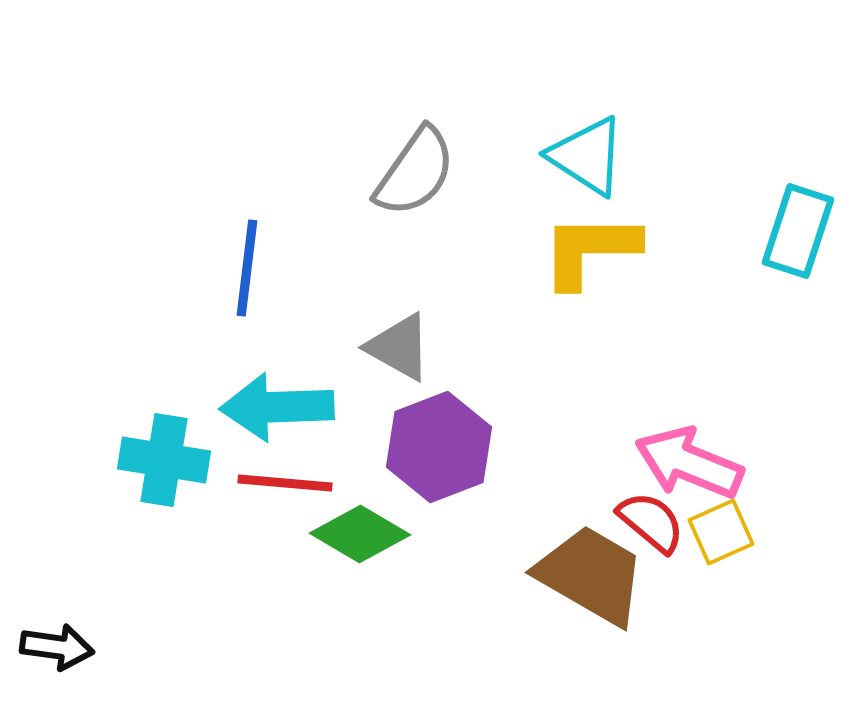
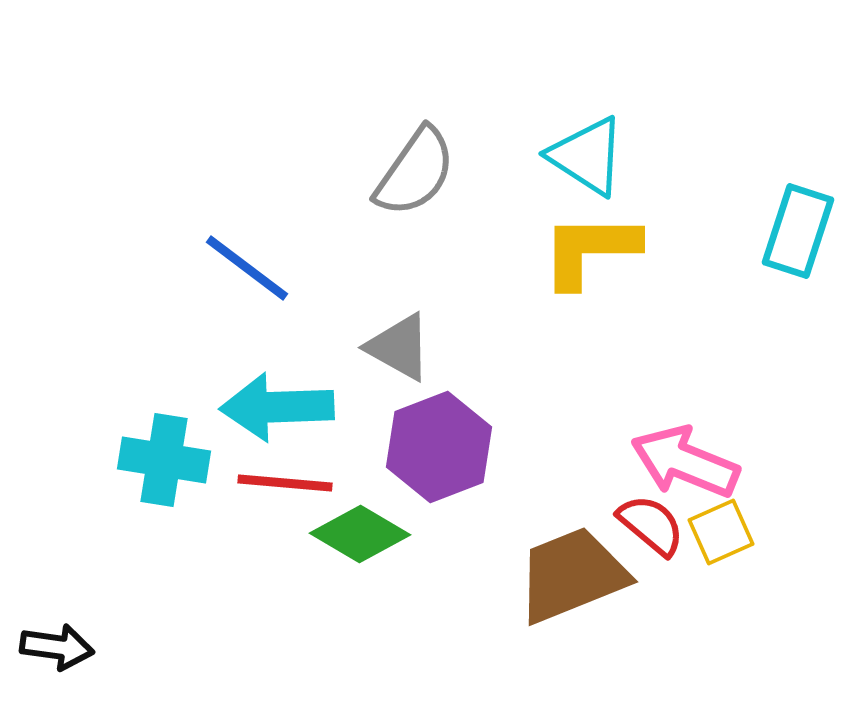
blue line: rotated 60 degrees counterclockwise
pink arrow: moved 4 px left, 1 px up
red semicircle: moved 3 px down
brown trapezoid: moved 19 px left; rotated 52 degrees counterclockwise
